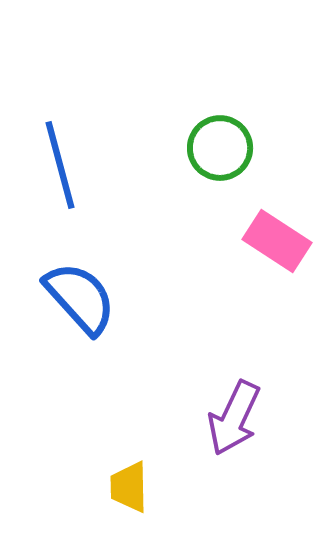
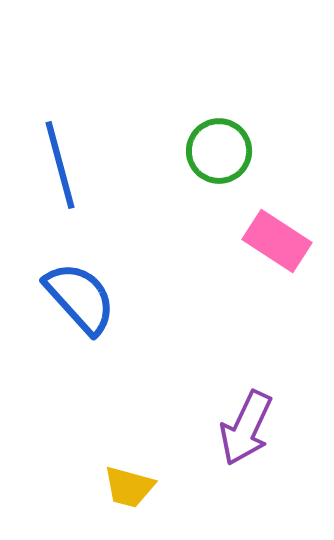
green circle: moved 1 px left, 3 px down
purple arrow: moved 12 px right, 10 px down
yellow trapezoid: rotated 74 degrees counterclockwise
